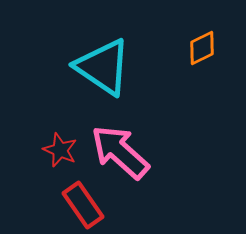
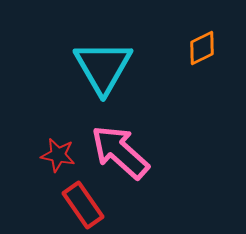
cyan triangle: rotated 26 degrees clockwise
red star: moved 2 px left, 5 px down; rotated 12 degrees counterclockwise
